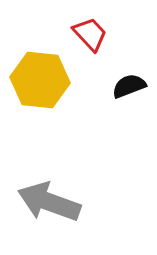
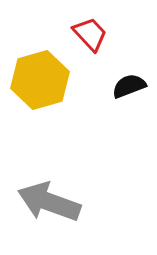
yellow hexagon: rotated 22 degrees counterclockwise
